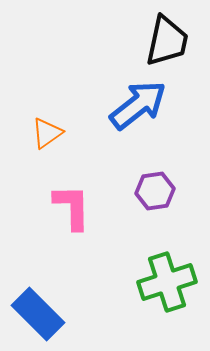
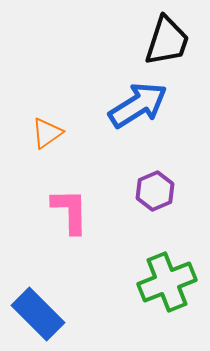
black trapezoid: rotated 6 degrees clockwise
blue arrow: rotated 6 degrees clockwise
purple hexagon: rotated 15 degrees counterclockwise
pink L-shape: moved 2 px left, 4 px down
green cross: rotated 4 degrees counterclockwise
